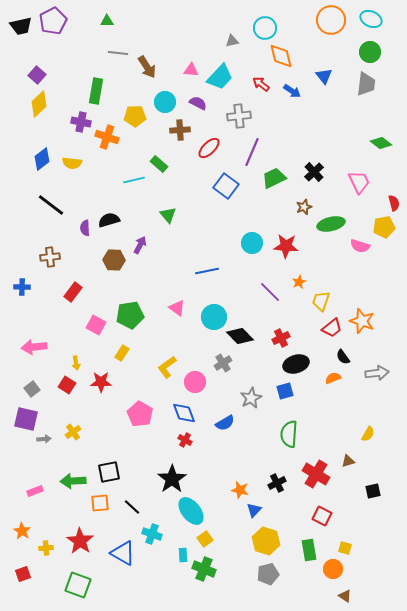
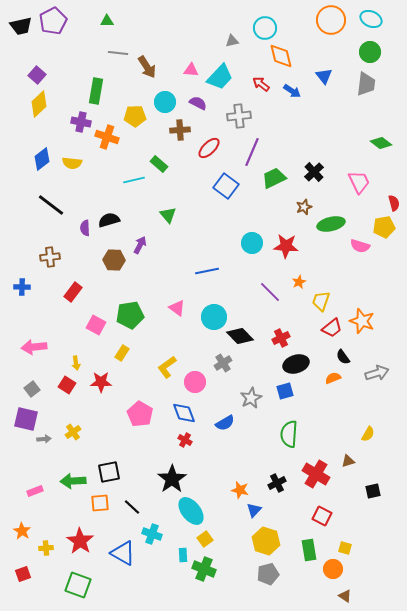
gray arrow at (377, 373): rotated 10 degrees counterclockwise
